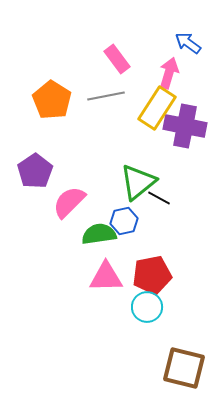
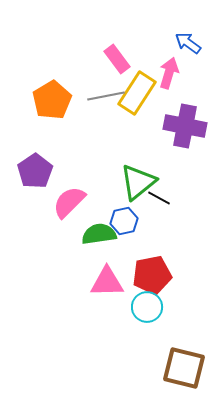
orange pentagon: rotated 9 degrees clockwise
yellow rectangle: moved 20 px left, 15 px up
pink triangle: moved 1 px right, 5 px down
